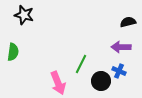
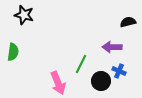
purple arrow: moved 9 px left
